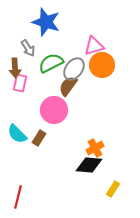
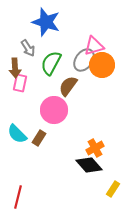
green semicircle: rotated 35 degrees counterclockwise
gray ellipse: moved 10 px right, 9 px up
black diamond: rotated 44 degrees clockwise
